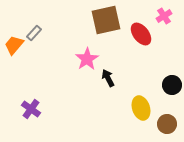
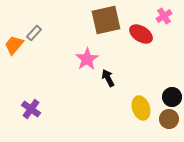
red ellipse: rotated 20 degrees counterclockwise
black circle: moved 12 px down
brown circle: moved 2 px right, 5 px up
